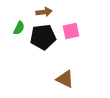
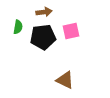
green semicircle: moved 1 px left, 1 px up; rotated 16 degrees counterclockwise
brown triangle: moved 1 px down
